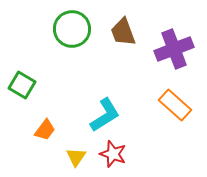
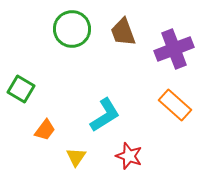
green square: moved 1 px left, 4 px down
red star: moved 16 px right, 2 px down
